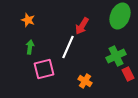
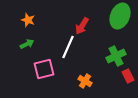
green arrow: moved 3 px left, 3 px up; rotated 56 degrees clockwise
red rectangle: moved 2 px down
